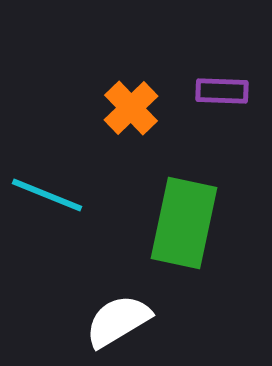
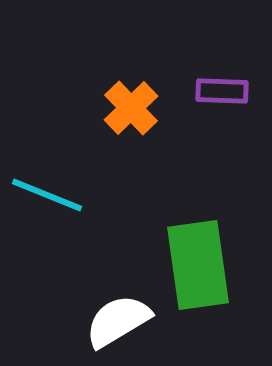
green rectangle: moved 14 px right, 42 px down; rotated 20 degrees counterclockwise
